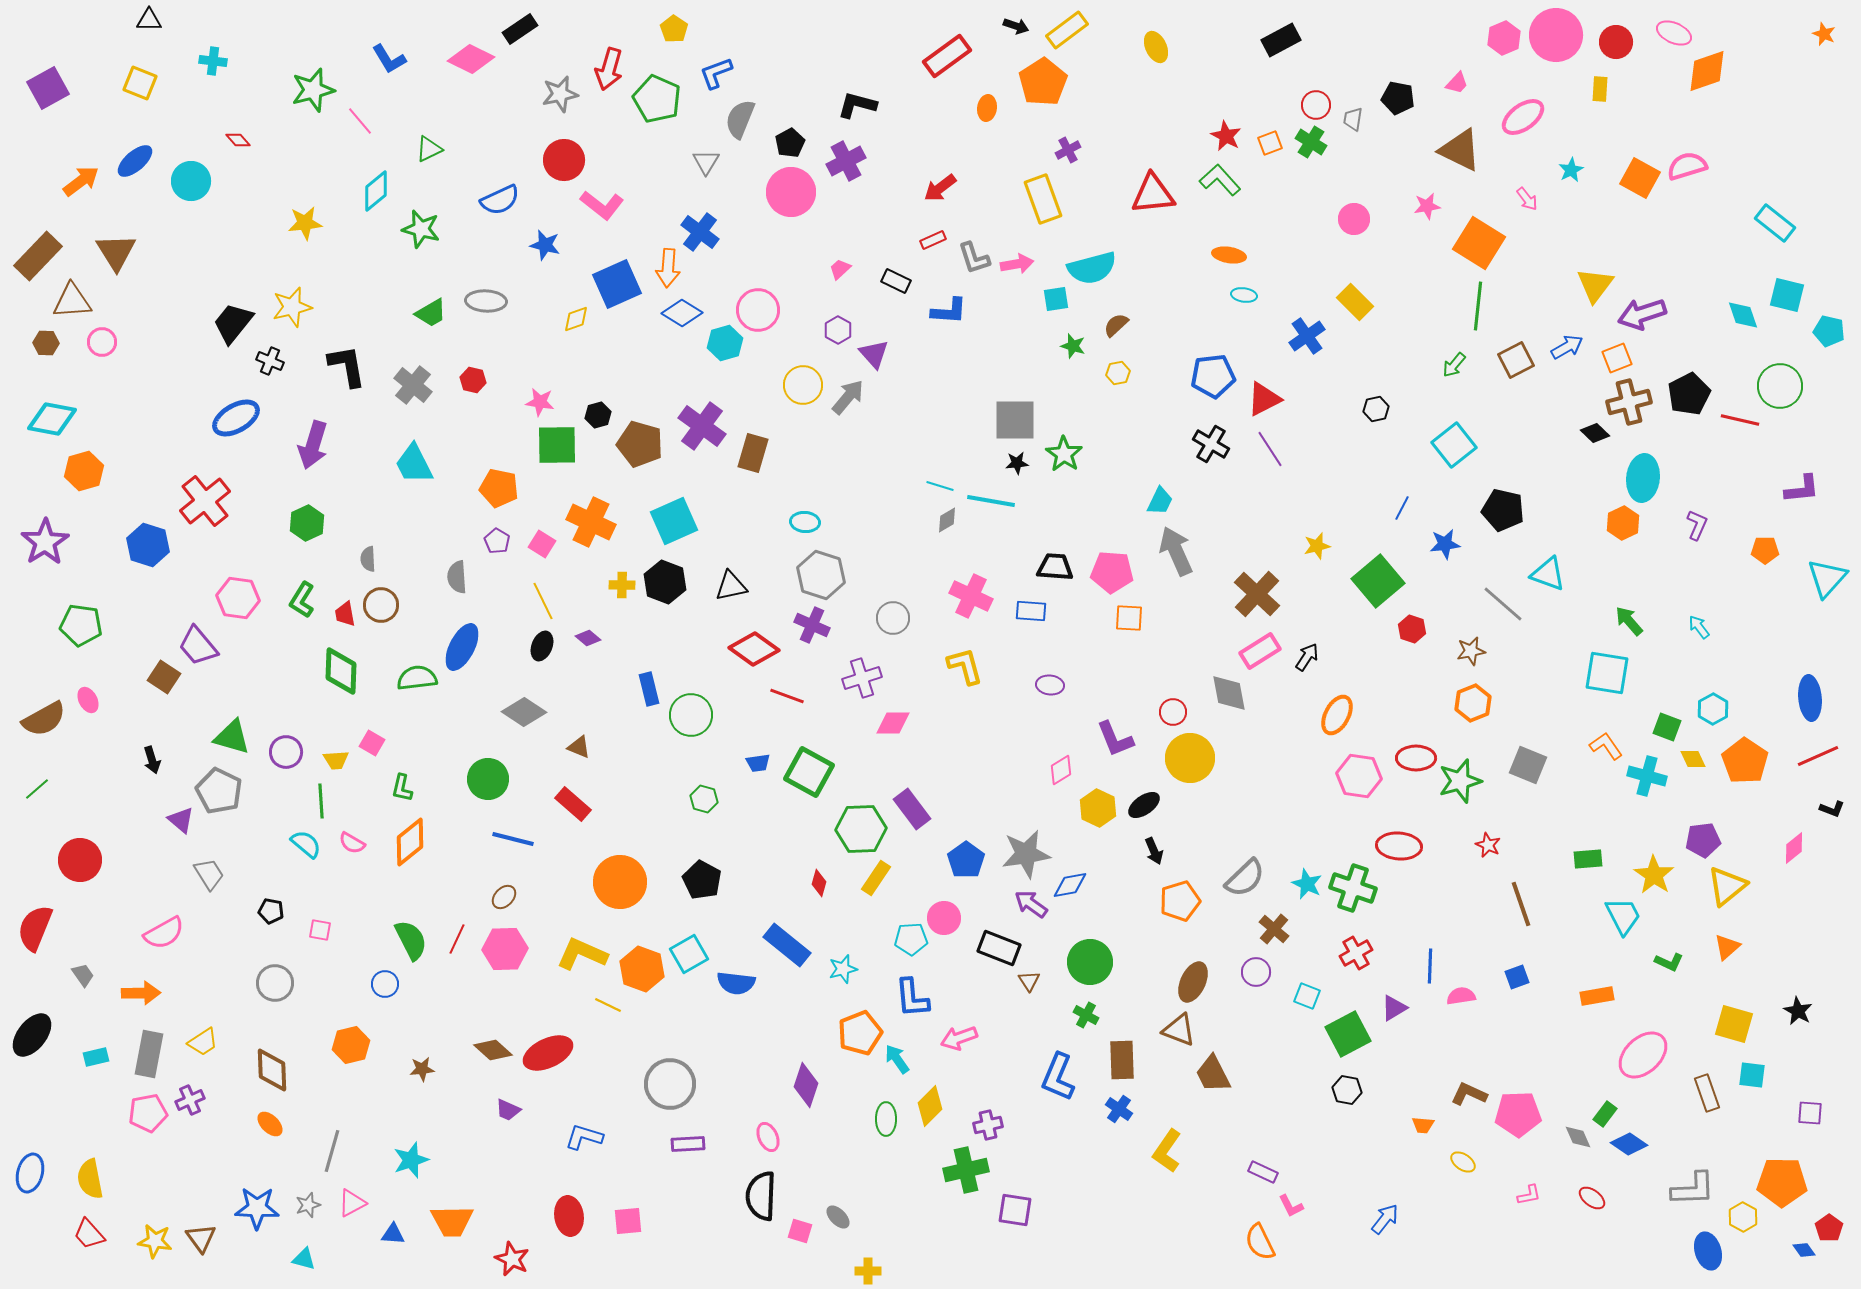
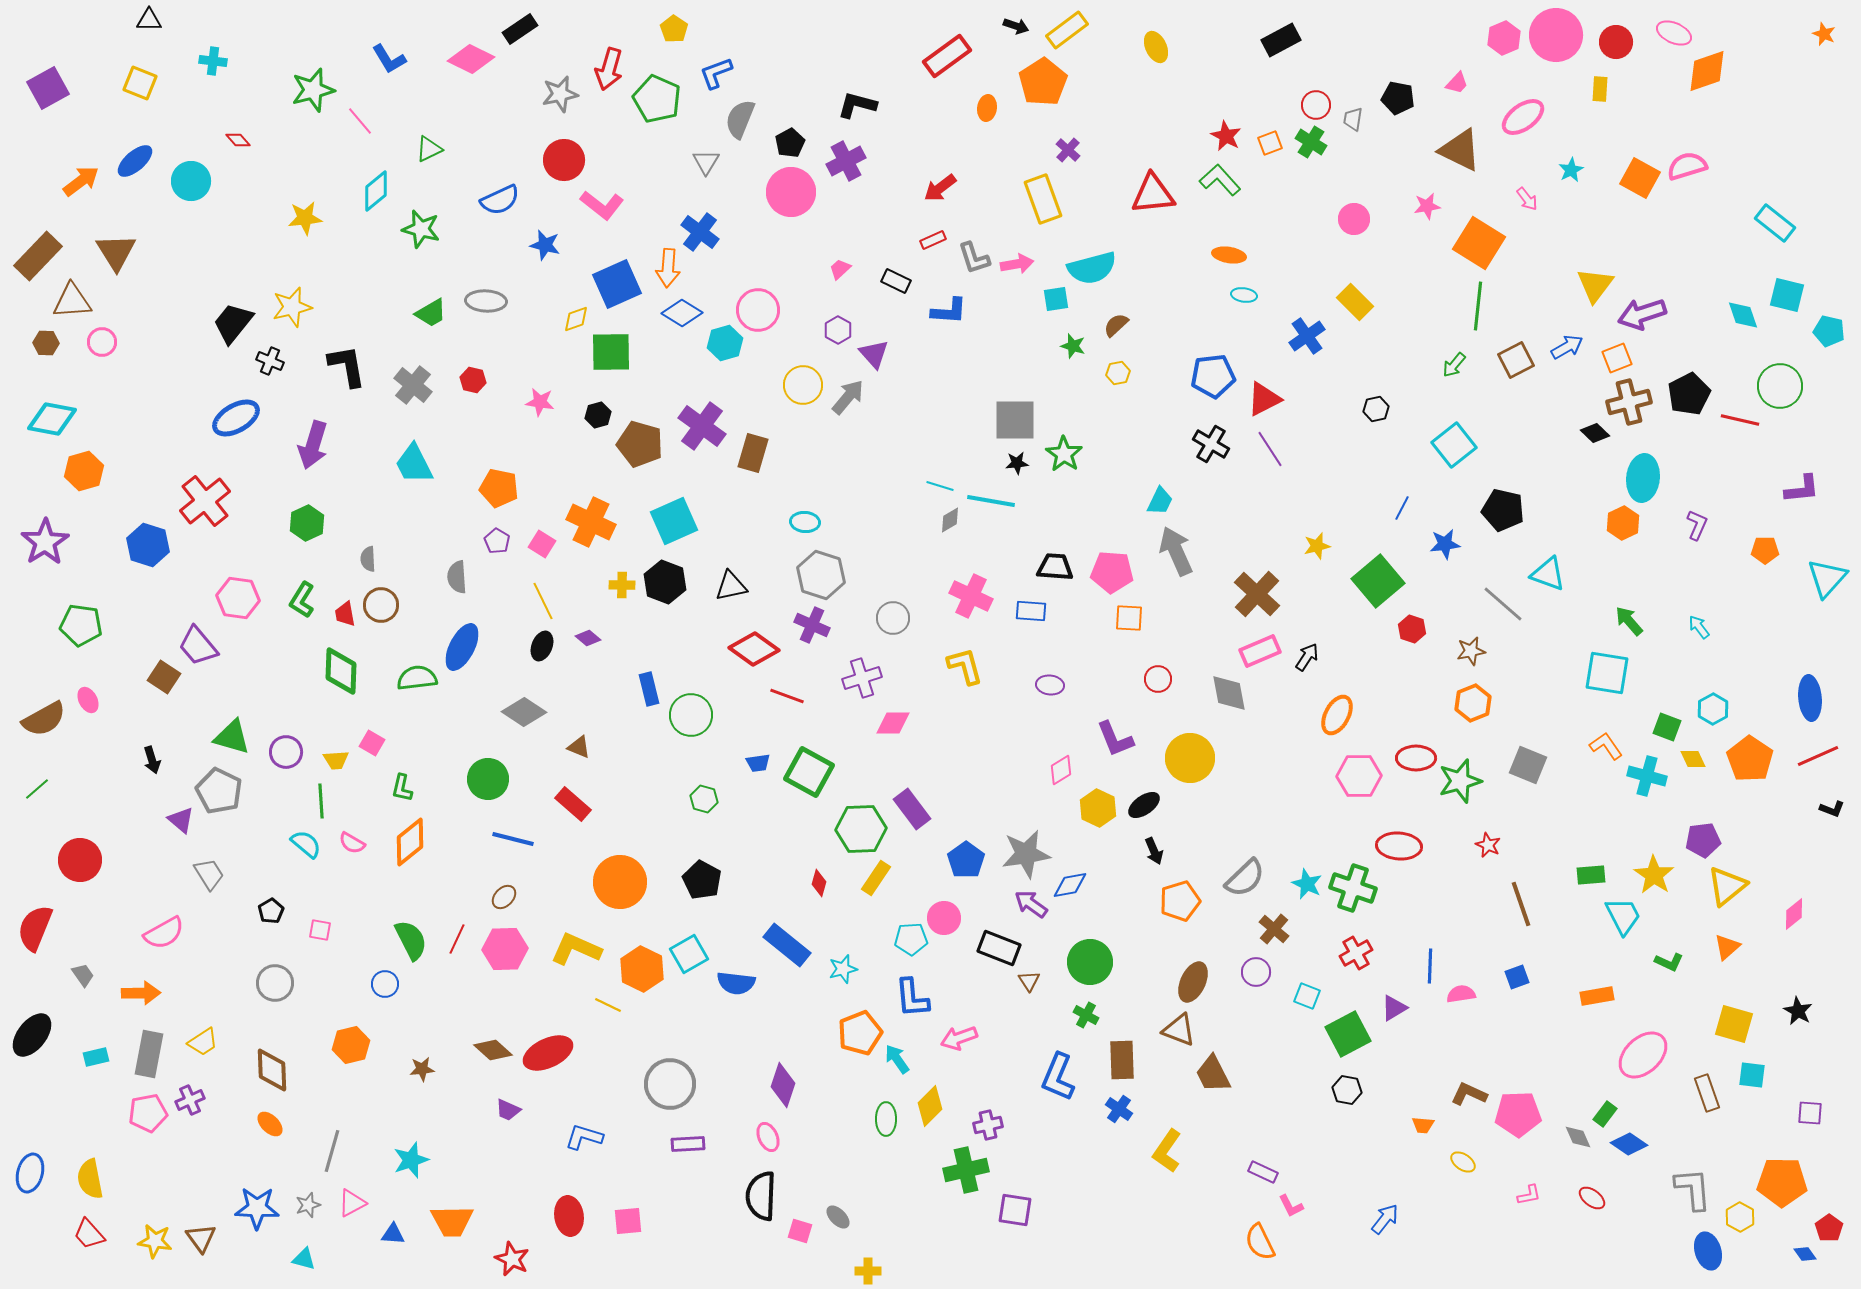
purple cross at (1068, 150): rotated 20 degrees counterclockwise
yellow star at (305, 223): moved 5 px up
green square at (557, 445): moved 54 px right, 93 px up
gray diamond at (947, 520): moved 3 px right
pink rectangle at (1260, 651): rotated 9 degrees clockwise
red circle at (1173, 712): moved 15 px left, 33 px up
orange pentagon at (1745, 761): moved 5 px right, 2 px up
pink hexagon at (1359, 776): rotated 9 degrees counterclockwise
pink diamond at (1794, 848): moved 66 px down
green rectangle at (1588, 859): moved 3 px right, 16 px down
black pentagon at (271, 911): rotated 30 degrees clockwise
yellow L-shape at (582, 954): moved 6 px left, 5 px up
orange hexagon at (642, 969): rotated 6 degrees clockwise
pink semicircle at (1461, 996): moved 2 px up
purple diamond at (806, 1085): moved 23 px left
gray L-shape at (1693, 1189): rotated 93 degrees counterclockwise
yellow hexagon at (1743, 1217): moved 3 px left
blue diamond at (1804, 1250): moved 1 px right, 4 px down
